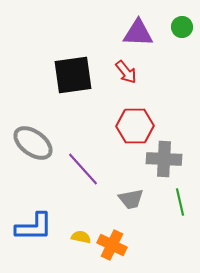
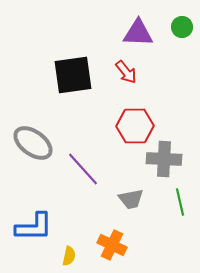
yellow semicircle: moved 12 px left, 19 px down; rotated 90 degrees clockwise
